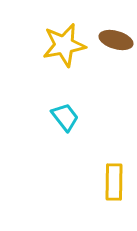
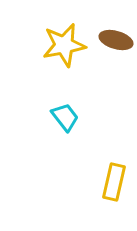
yellow rectangle: rotated 12 degrees clockwise
